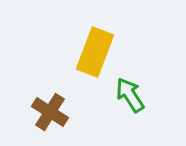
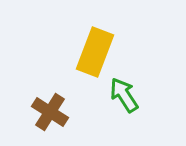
green arrow: moved 6 px left
